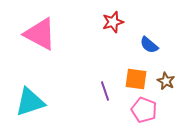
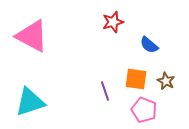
pink triangle: moved 8 px left, 2 px down
